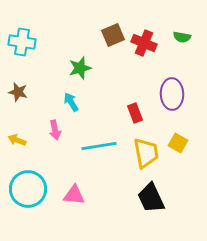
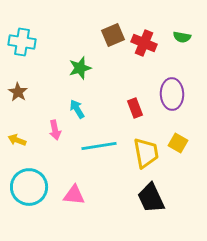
brown star: rotated 18 degrees clockwise
cyan arrow: moved 6 px right, 7 px down
red rectangle: moved 5 px up
cyan circle: moved 1 px right, 2 px up
